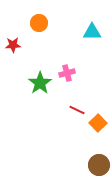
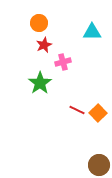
red star: moved 31 px right; rotated 21 degrees counterclockwise
pink cross: moved 4 px left, 11 px up
orange square: moved 10 px up
